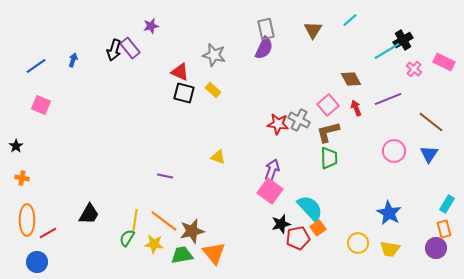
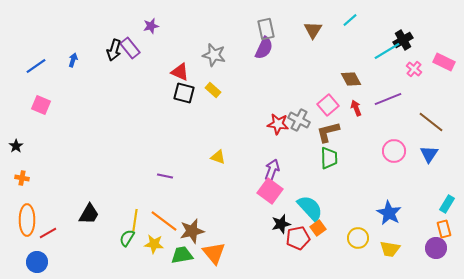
yellow circle at (358, 243): moved 5 px up
